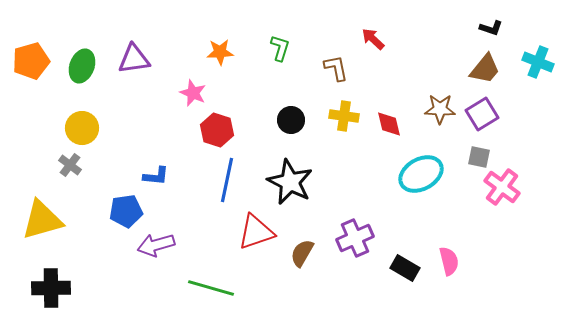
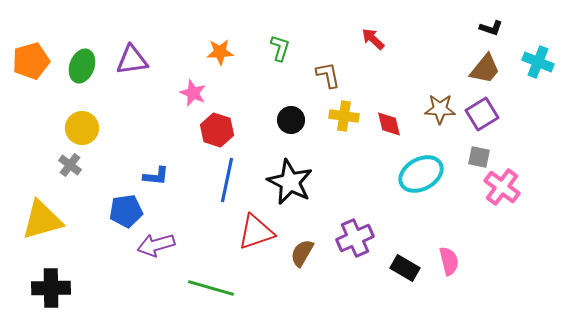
purple triangle: moved 2 px left, 1 px down
brown L-shape: moved 8 px left, 7 px down
